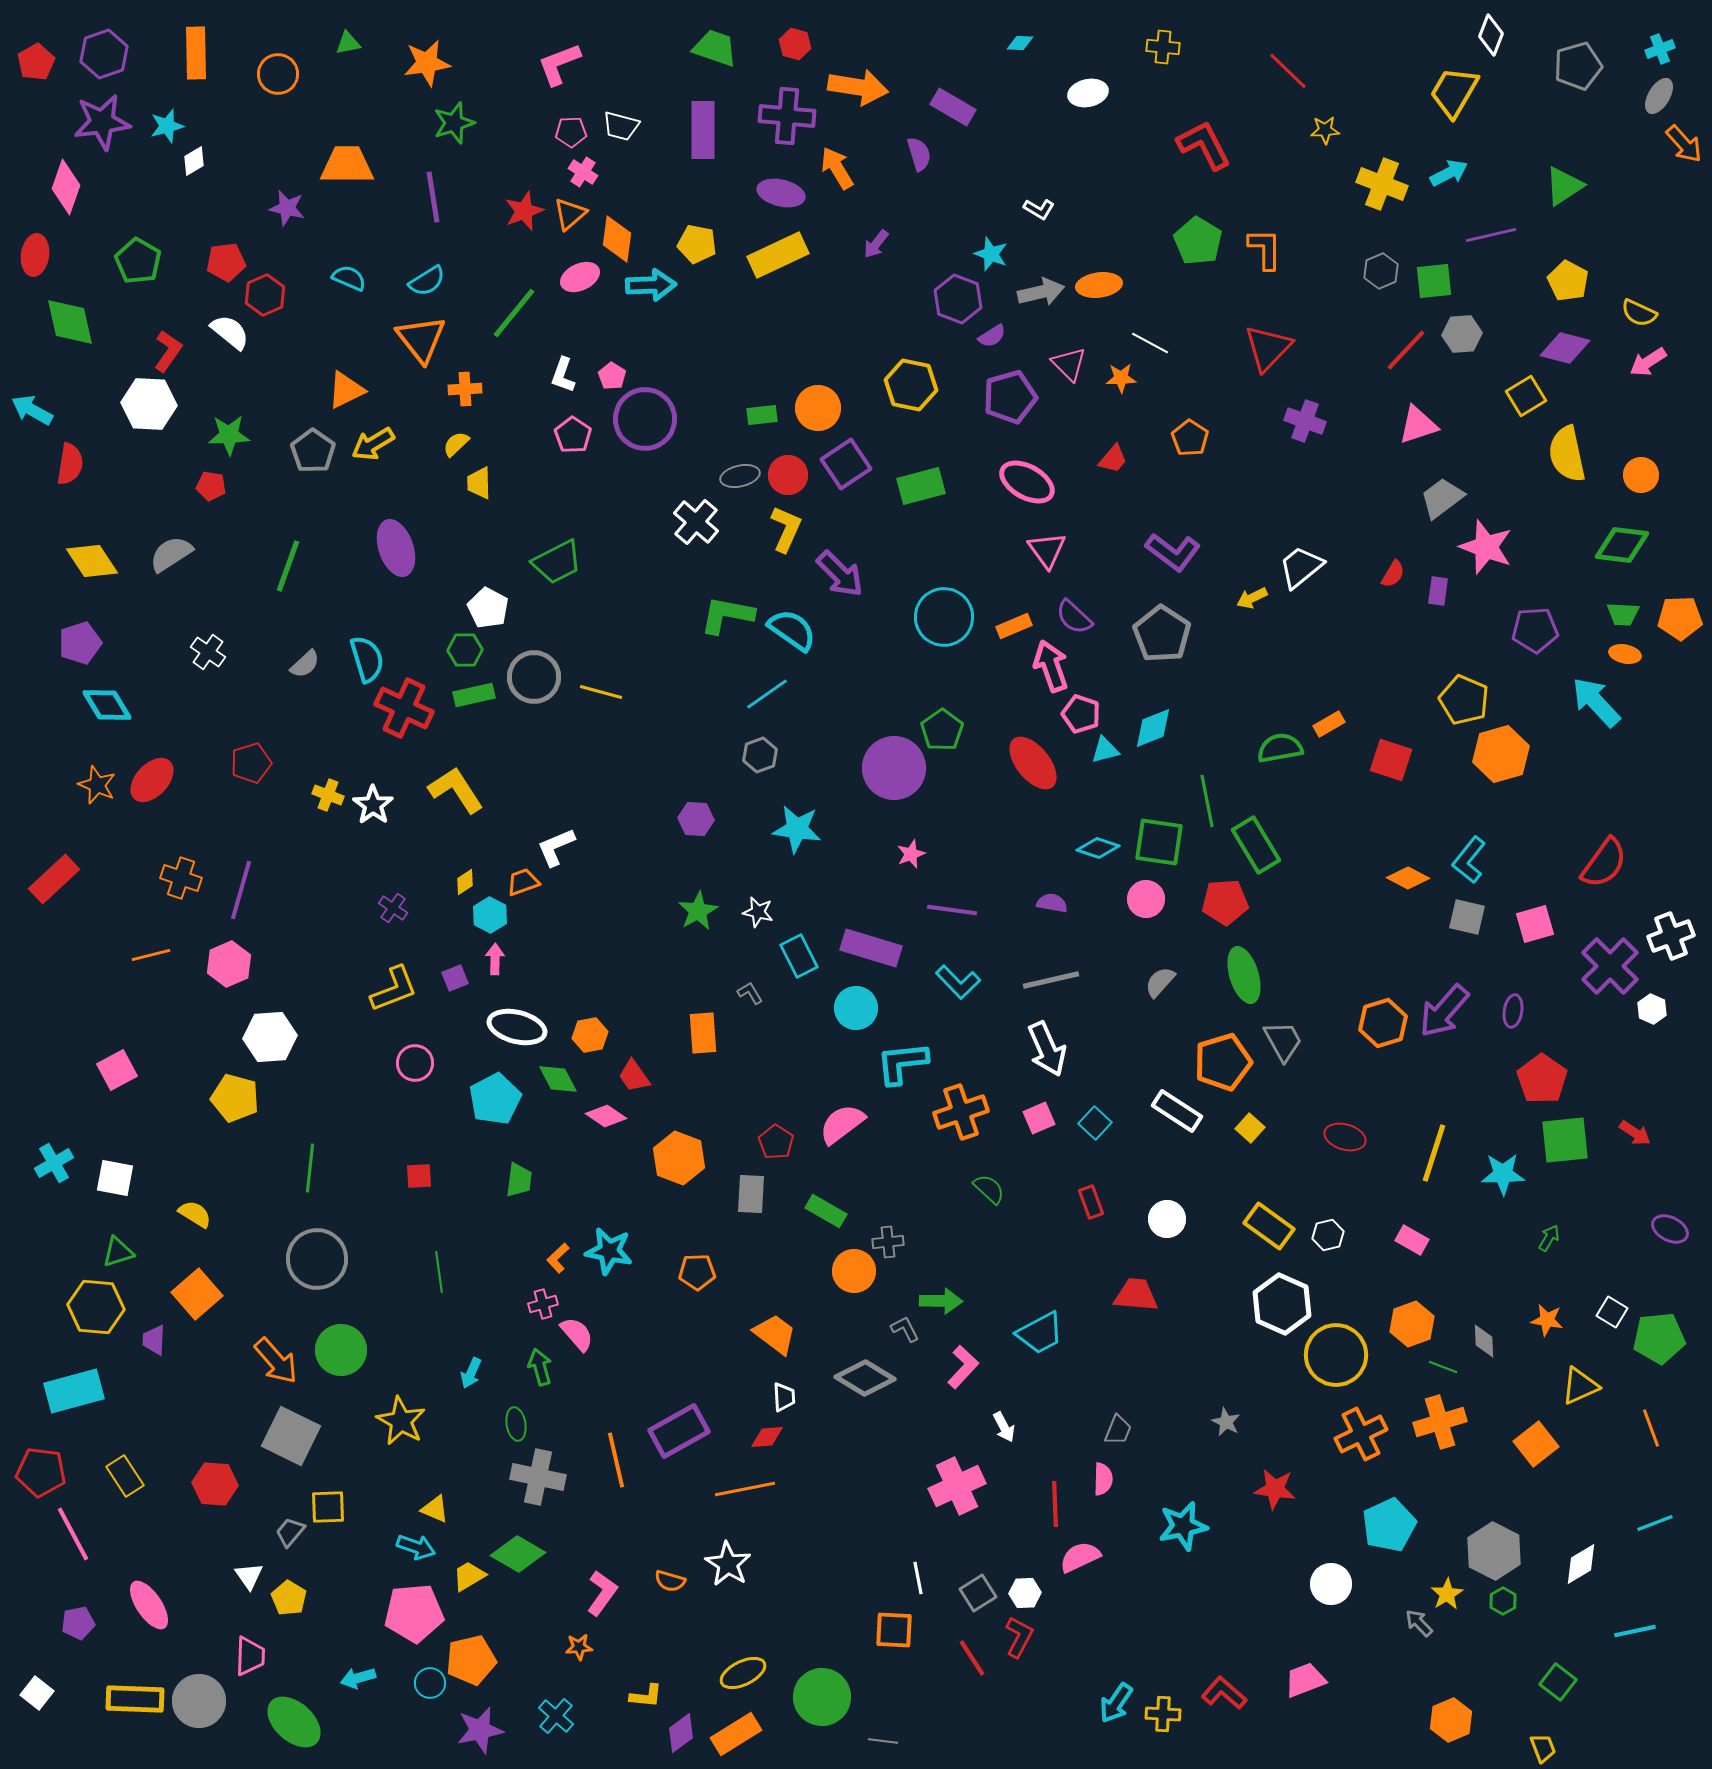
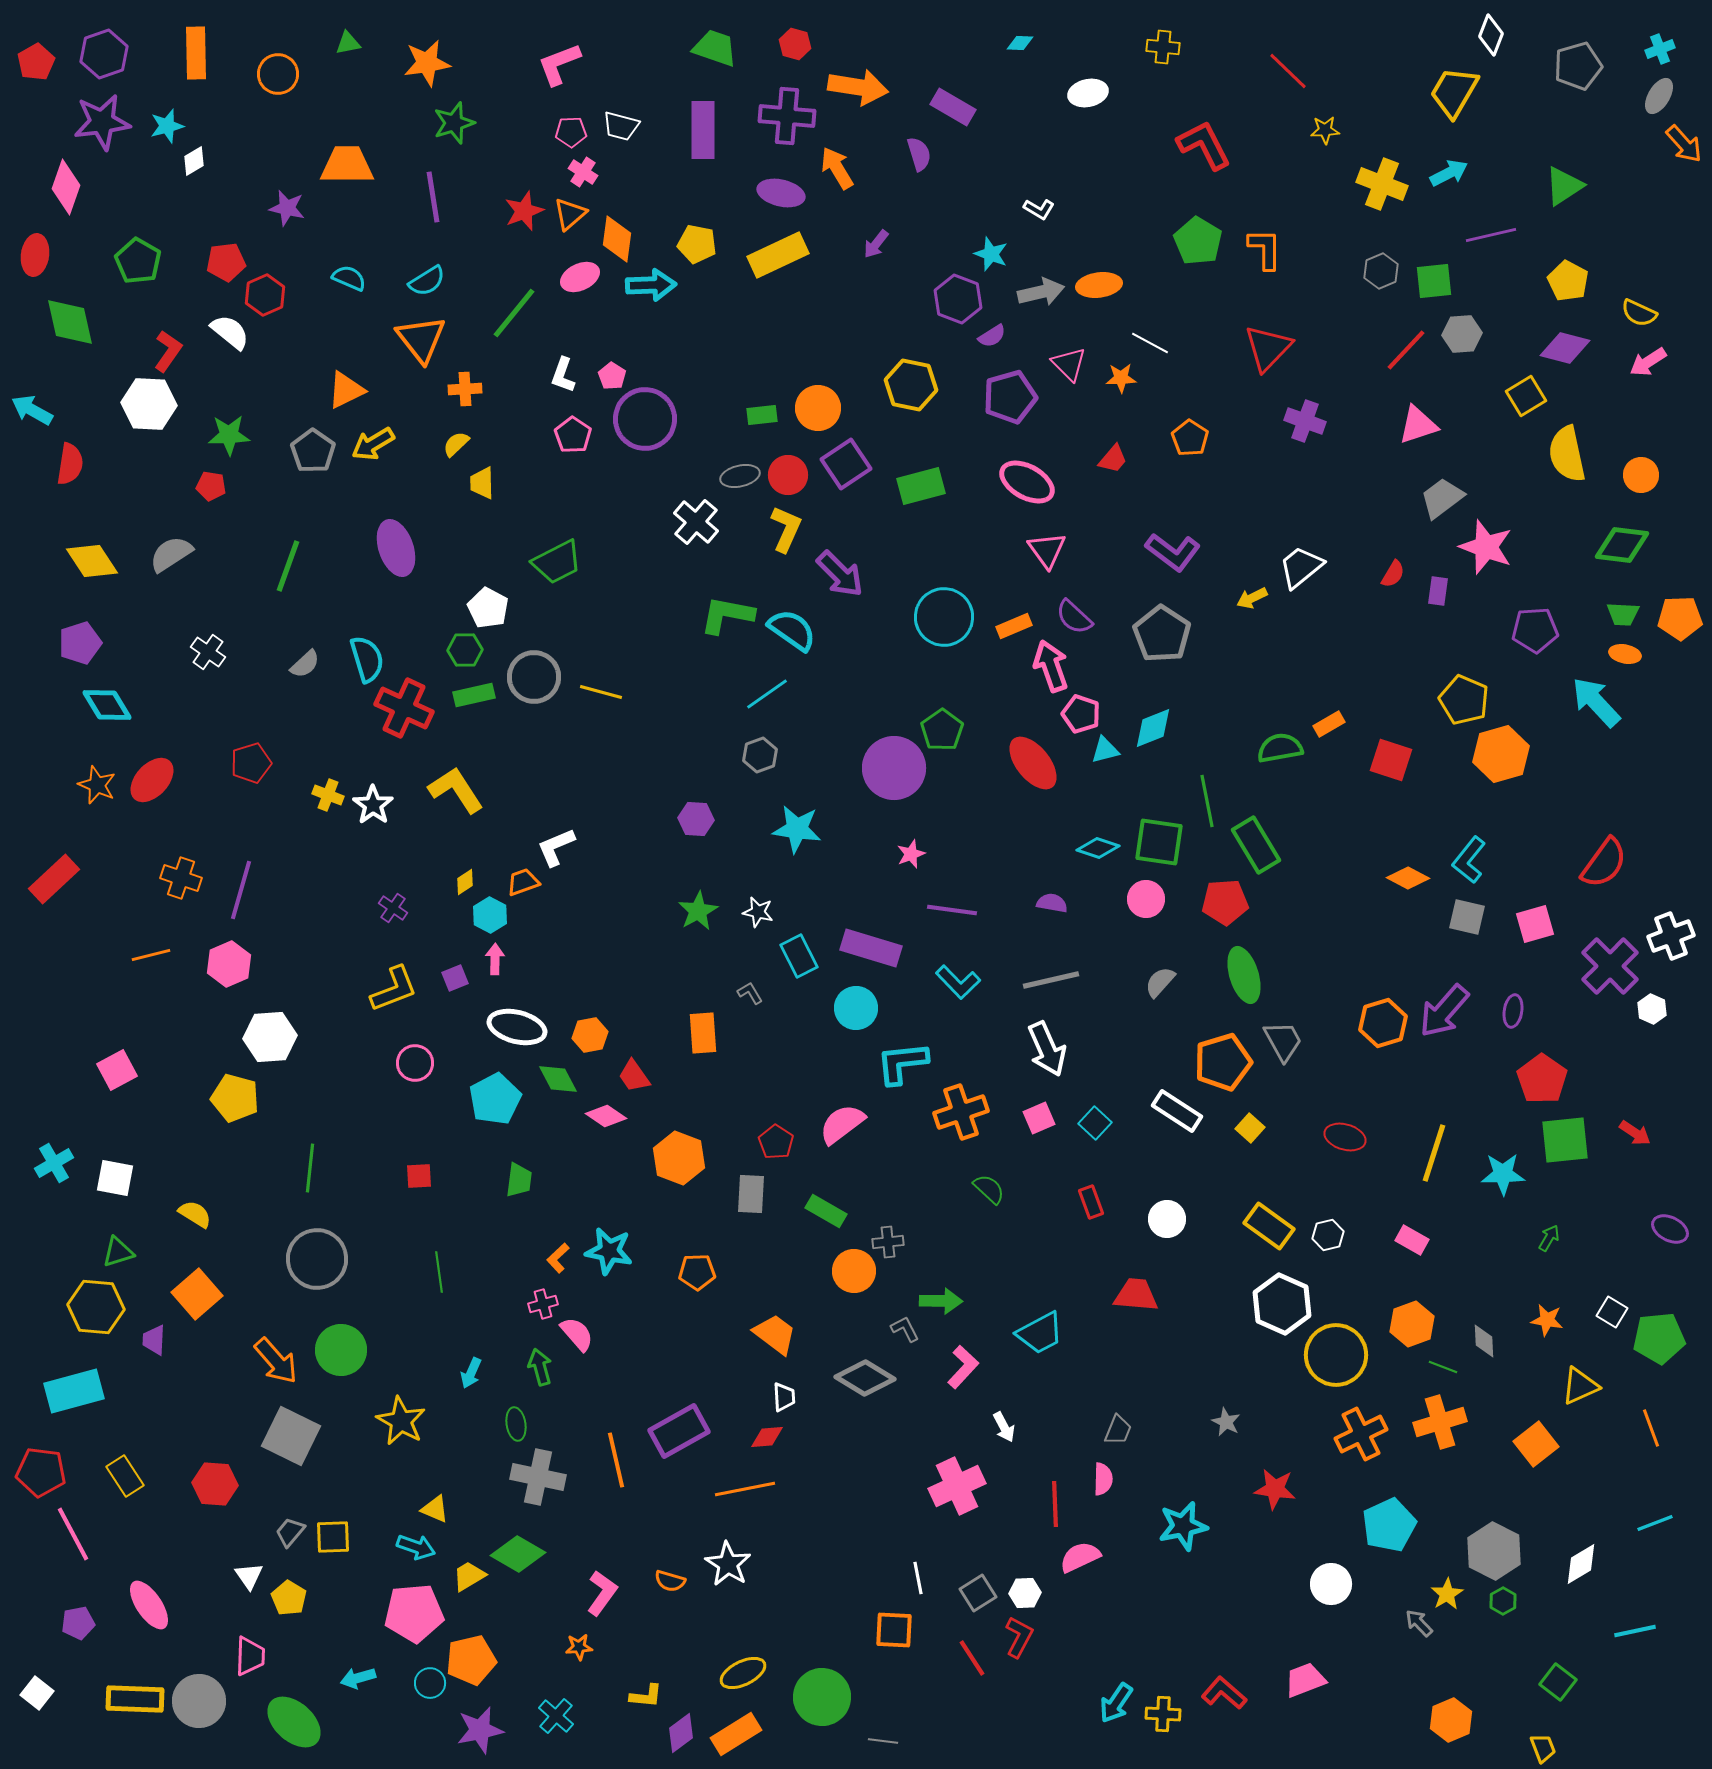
yellow trapezoid at (479, 483): moved 3 px right
yellow square at (328, 1507): moved 5 px right, 30 px down
